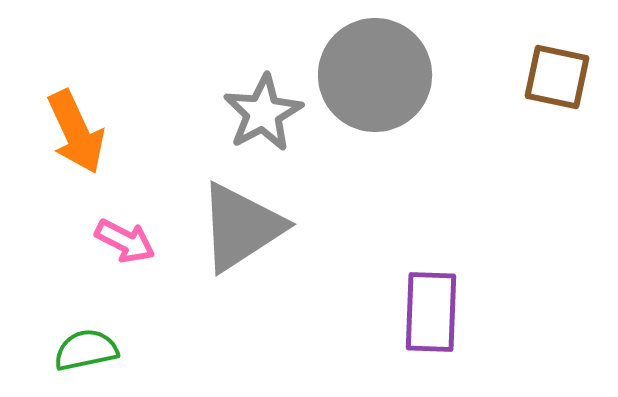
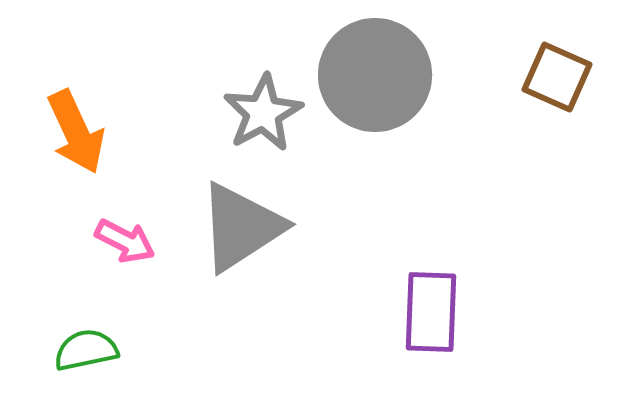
brown square: rotated 12 degrees clockwise
